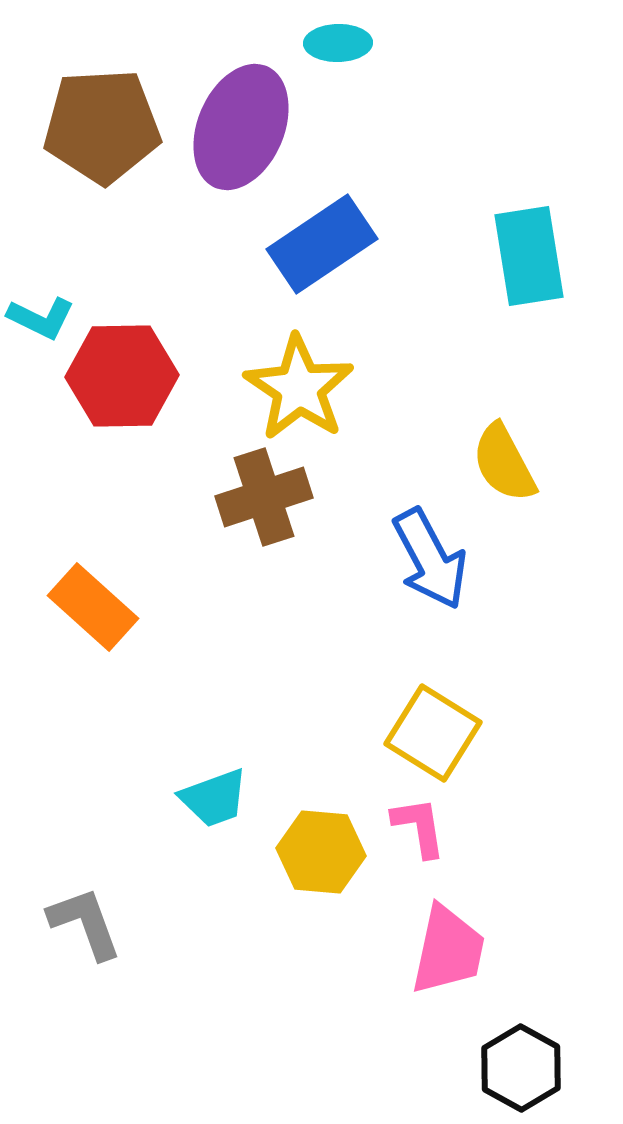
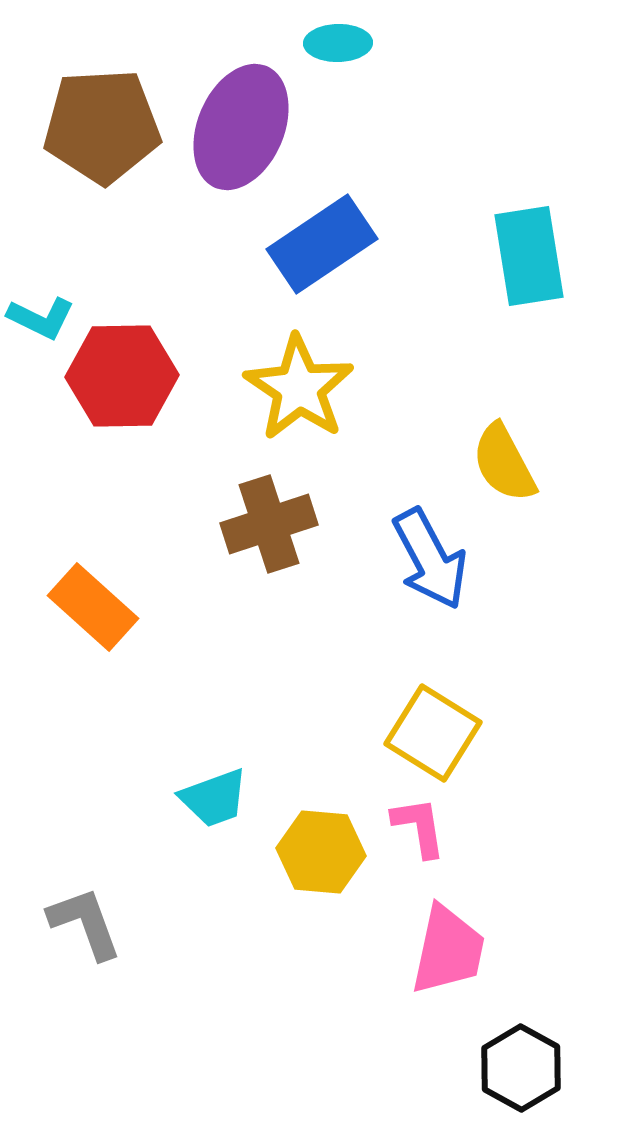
brown cross: moved 5 px right, 27 px down
